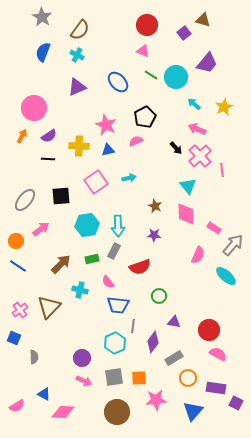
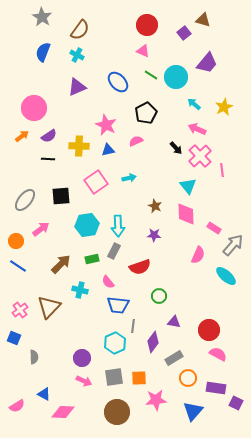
black pentagon at (145, 117): moved 1 px right, 4 px up
orange arrow at (22, 136): rotated 24 degrees clockwise
